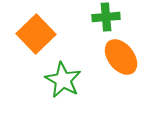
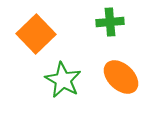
green cross: moved 4 px right, 5 px down
orange ellipse: moved 20 px down; rotated 9 degrees counterclockwise
